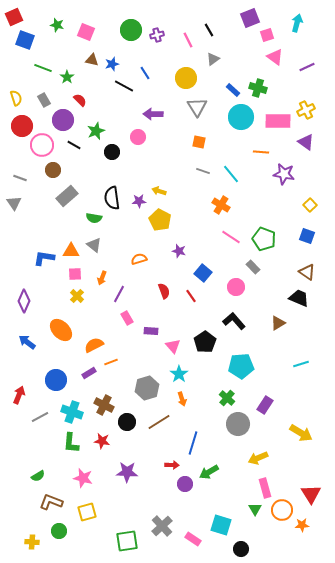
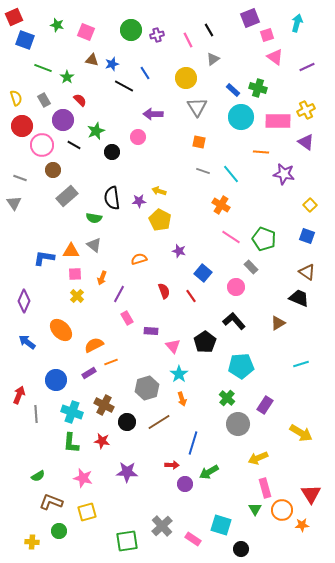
gray rectangle at (253, 267): moved 2 px left
gray line at (40, 417): moved 4 px left, 3 px up; rotated 66 degrees counterclockwise
